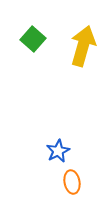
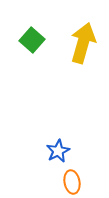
green square: moved 1 px left, 1 px down
yellow arrow: moved 3 px up
